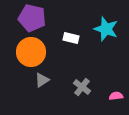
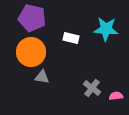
cyan star: rotated 15 degrees counterclockwise
gray triangle: moved 3 px up; rotated 42 degrees clockwise
gray cross: moved 10 px right, 1 px down
